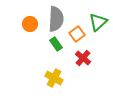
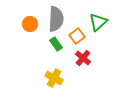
orange square: moved 2 px down
